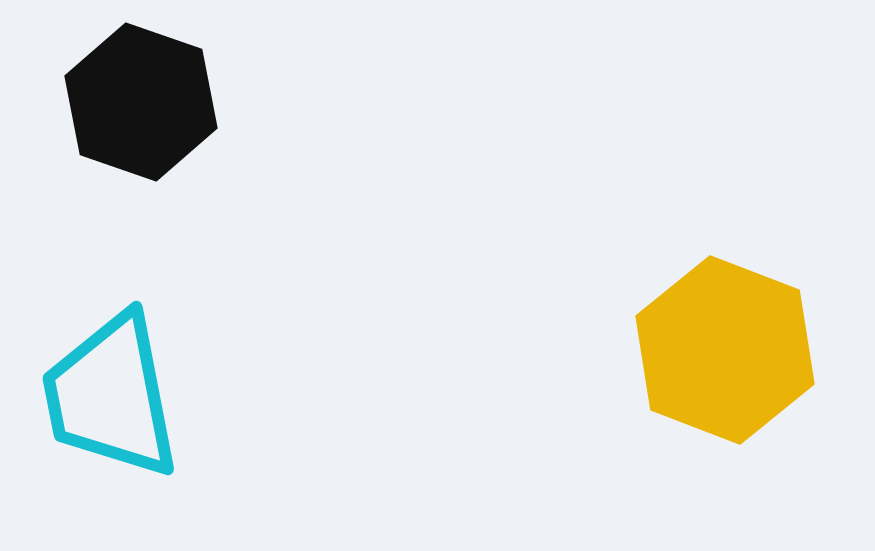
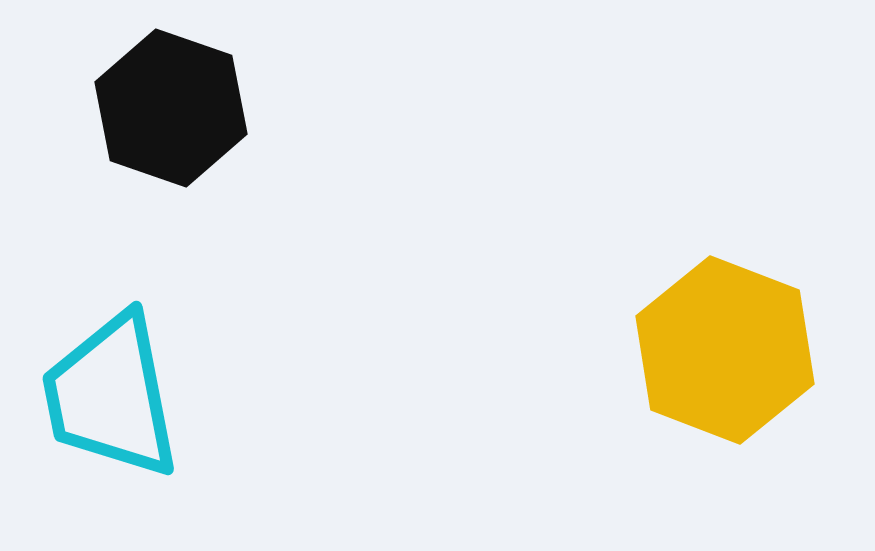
black hexagon: moved 30 px right, 6 px down
